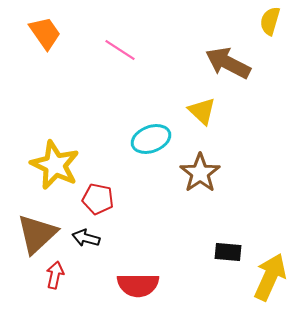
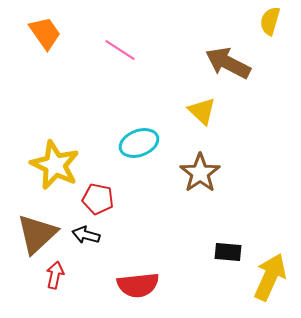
cyan ellipse: moved 12 px left, 4 px down
black arrow: moved 3 px up
red semicircle: rotated 6 degrees counterclockwise
